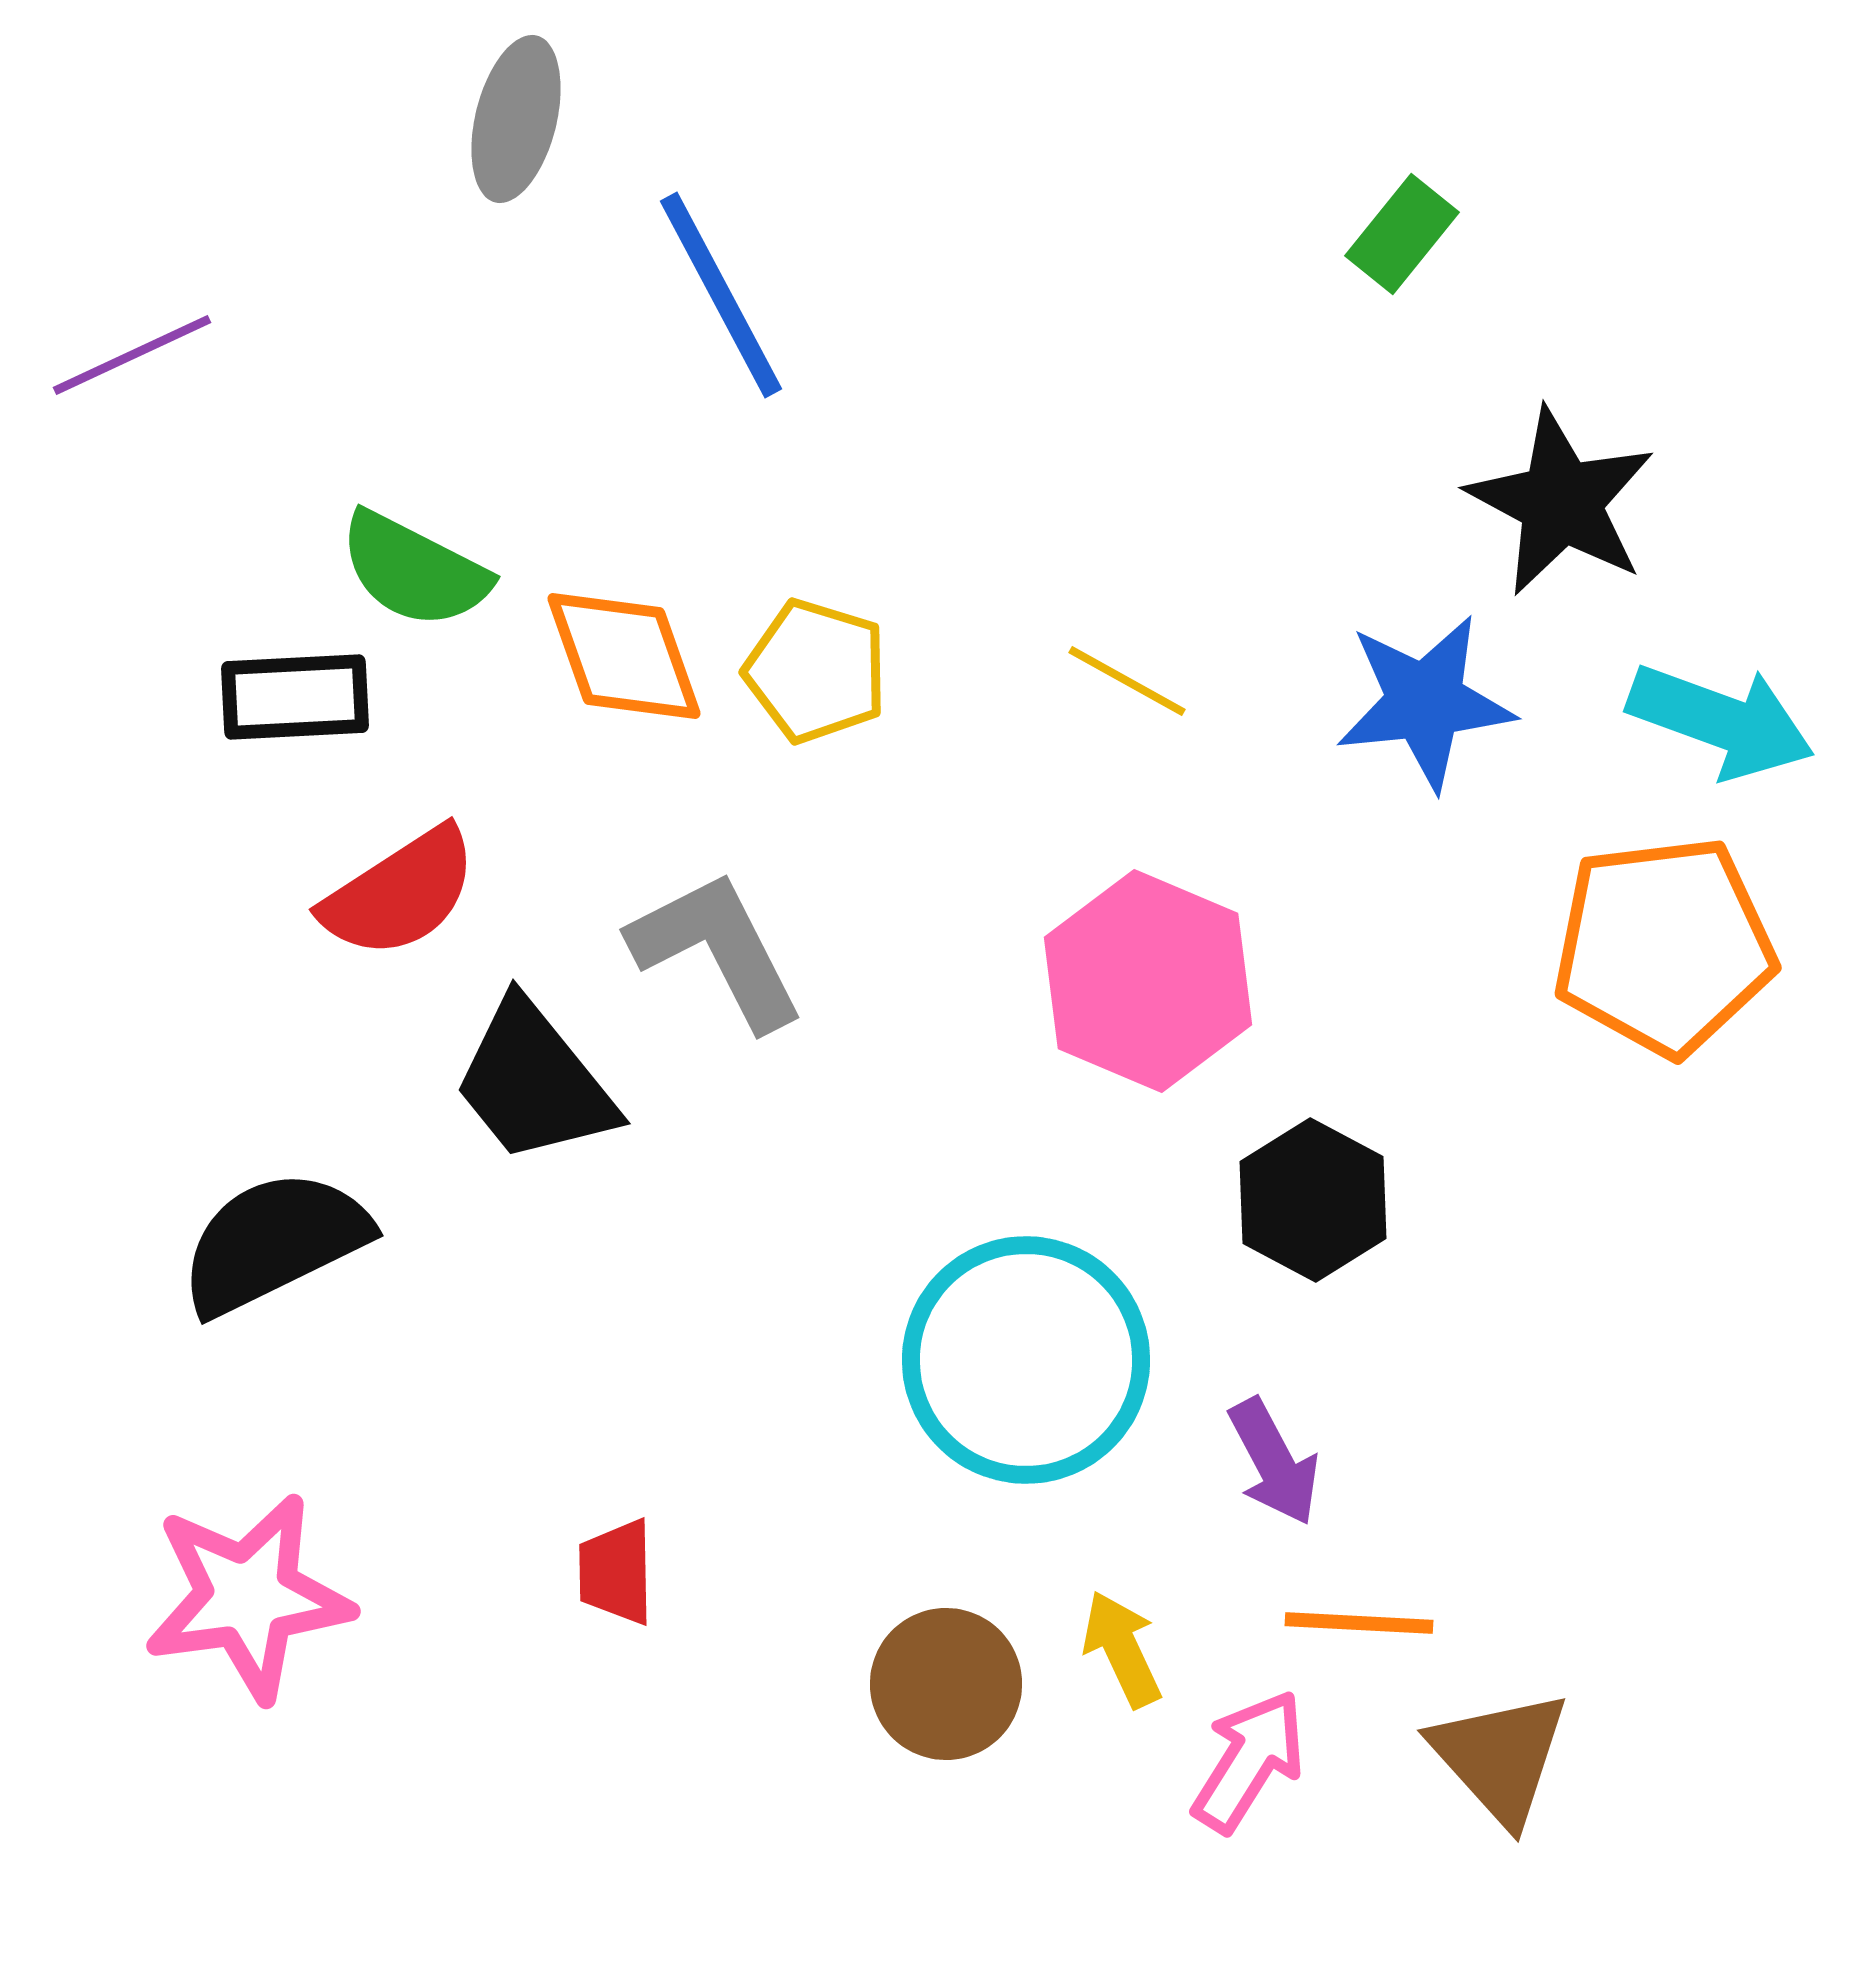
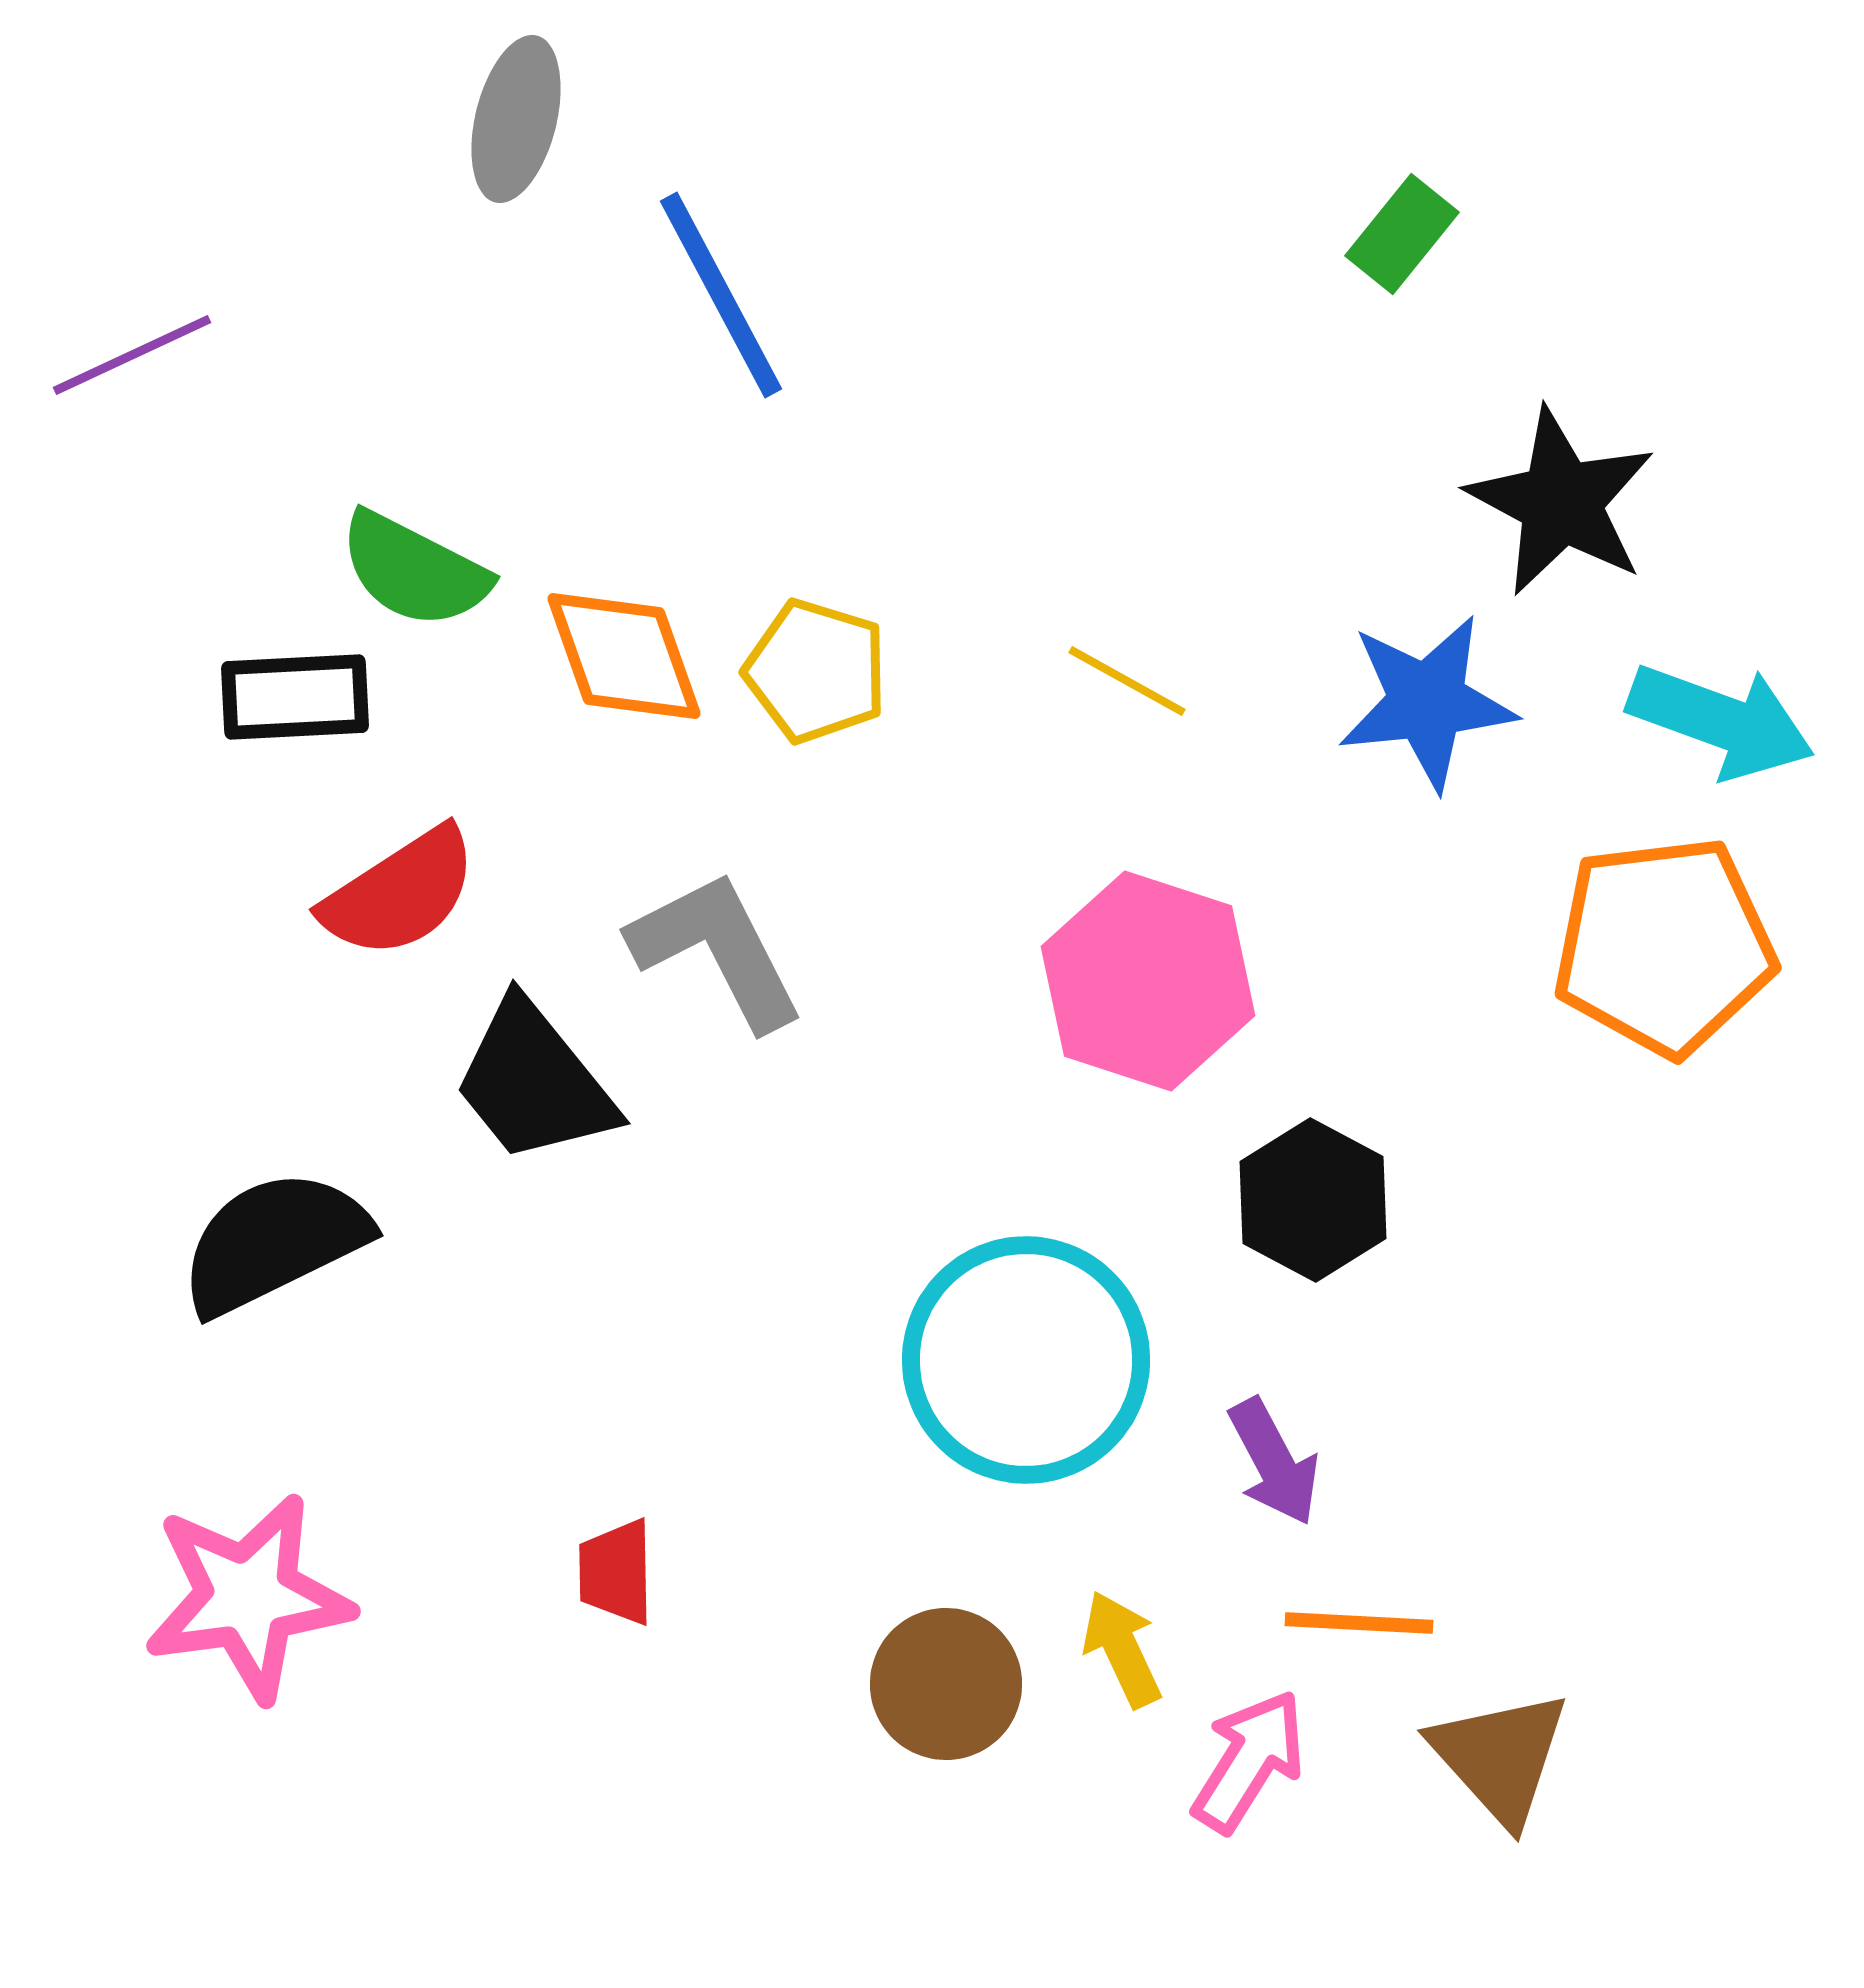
blue star: moved 2 px right
pink hexagon: rotated 5 degrees counterclockwise
